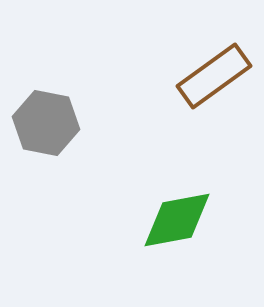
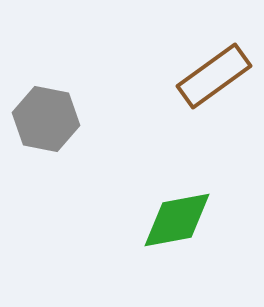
gray hexagon: moved 4 px up
